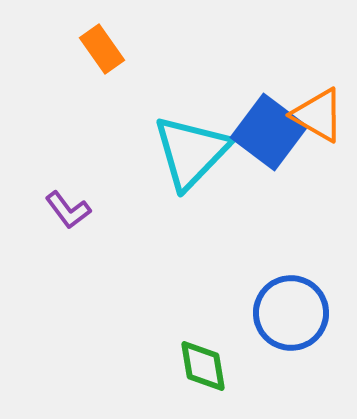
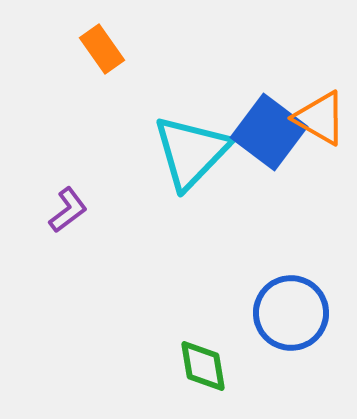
orange triangle: moved 2 px right, 3 px down
purple L-shape: rotated 90 degrees counterclockwise
